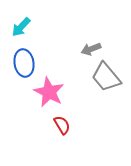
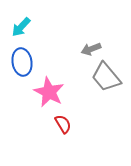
blue ellipse: moved 2 px left, 1 px up
red semicircle: moved 1 px right, 1 px up
